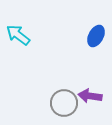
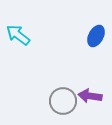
gray circle: moved 1 px left, 2 px up
